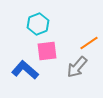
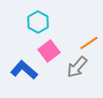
cyan hexagon: moved 2 px up; rotated 10 degrees counterclockwise
pink square: moved 2 px right; rotated 30 degrees counterclockwise
blue L-shape: moved 1 px left
